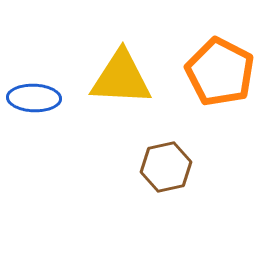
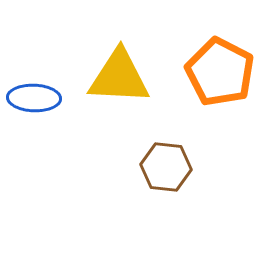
yellow triangle: moved 2 px left, 1 px up
brown hexagon: rotated 18 degrees clockwise
